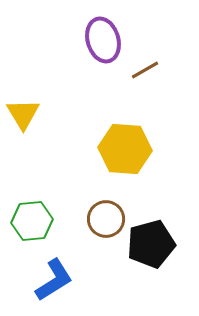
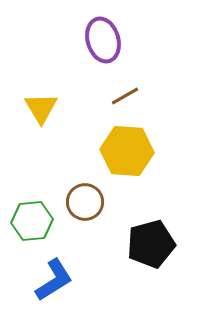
brown line: moved 20 px left, 26 px down
yellow triangle: moved 18 px right, 6 px up
yellow hexagon: moved 2 px right, 2 px down
brown circle: moved 21 px left, 17 px up
